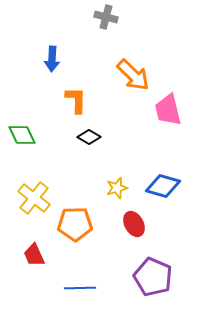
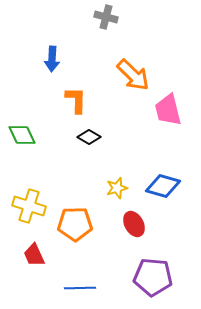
yellow cross: moved 5 px left, 8 px down; rotated 20 degrees counterclockwise
purple pentagon: rotated 18 degrees counterclockwise
